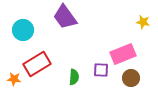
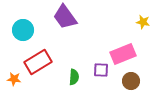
red rectangle: moved 1 px right, 2 px up
brown circle: moved 3 px down
